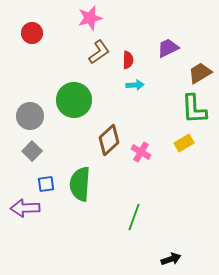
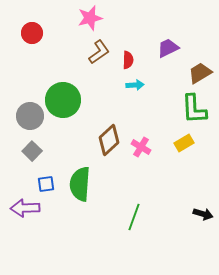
green circle: moved 11 px left
pink cross: moved 5 px up
black arrow: moved 32 px right, 45 px up; rotated 36 degrees clockwise
